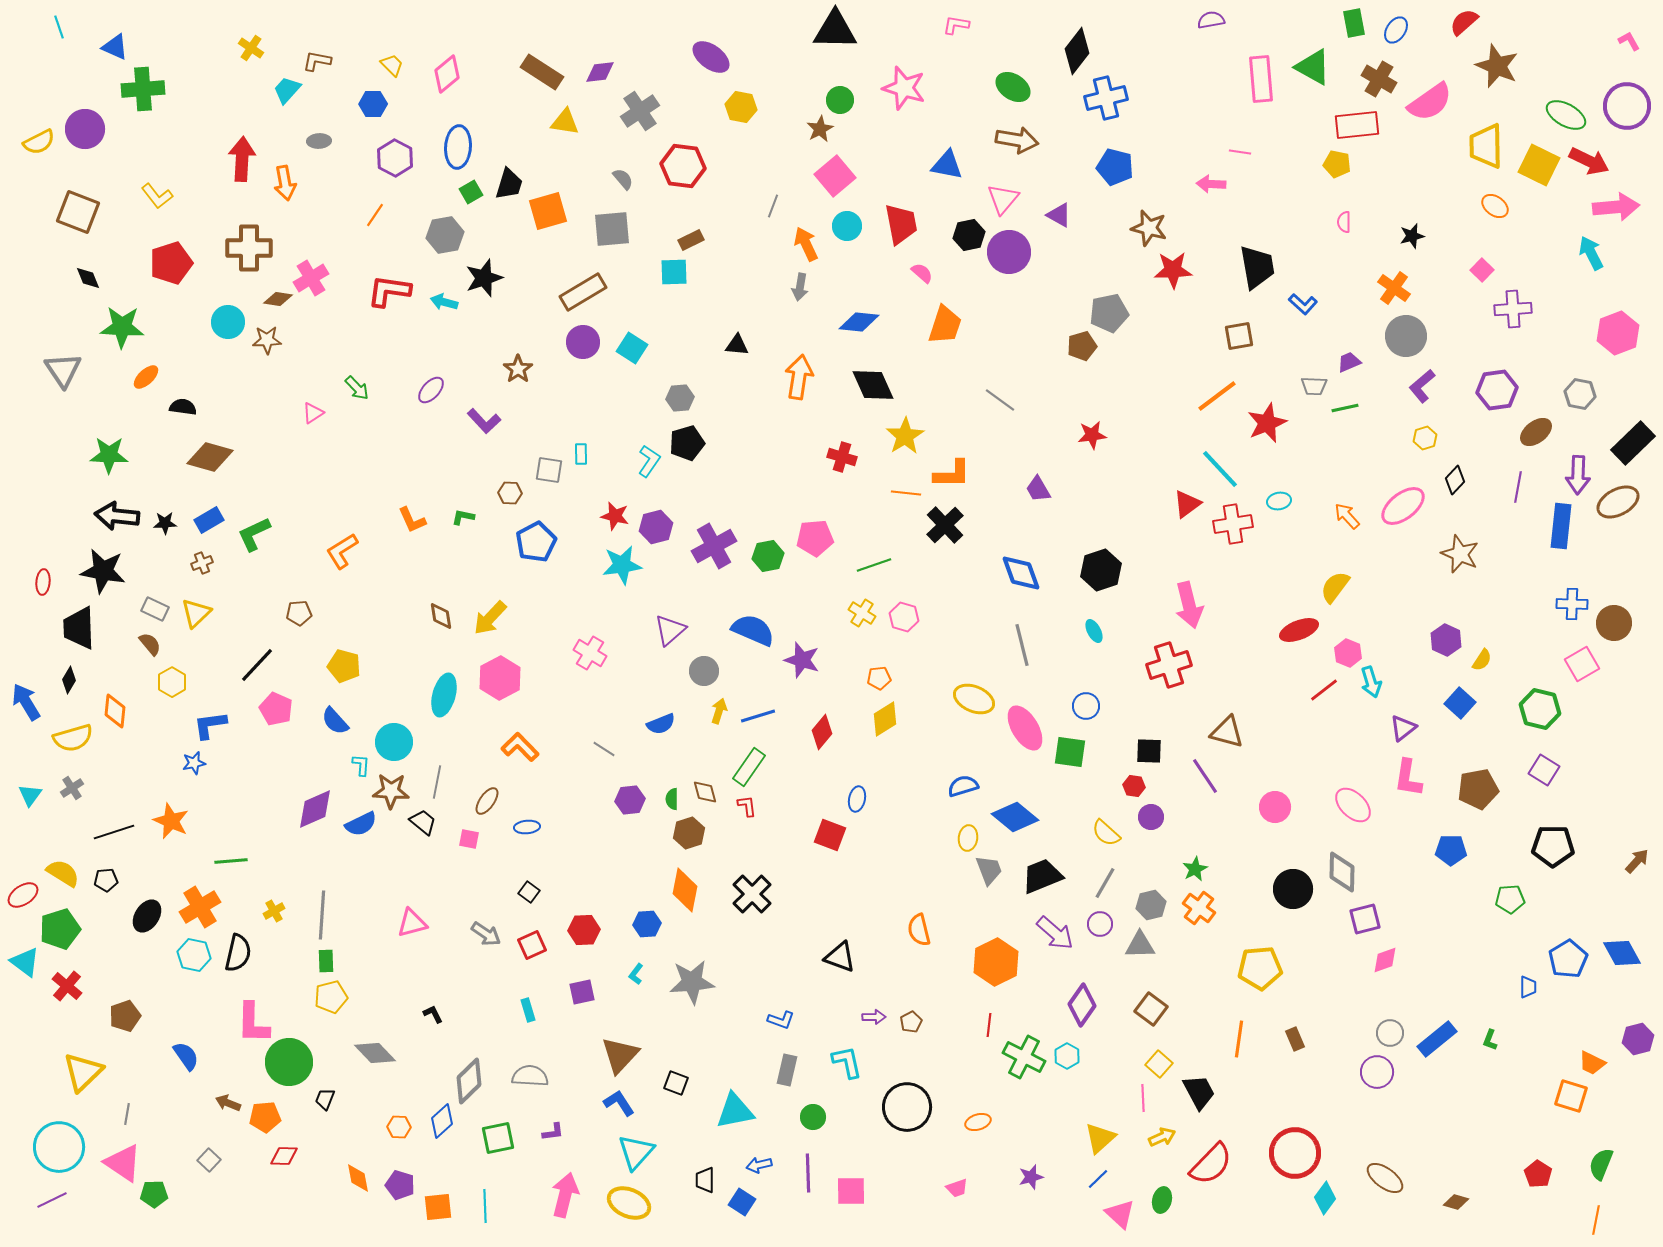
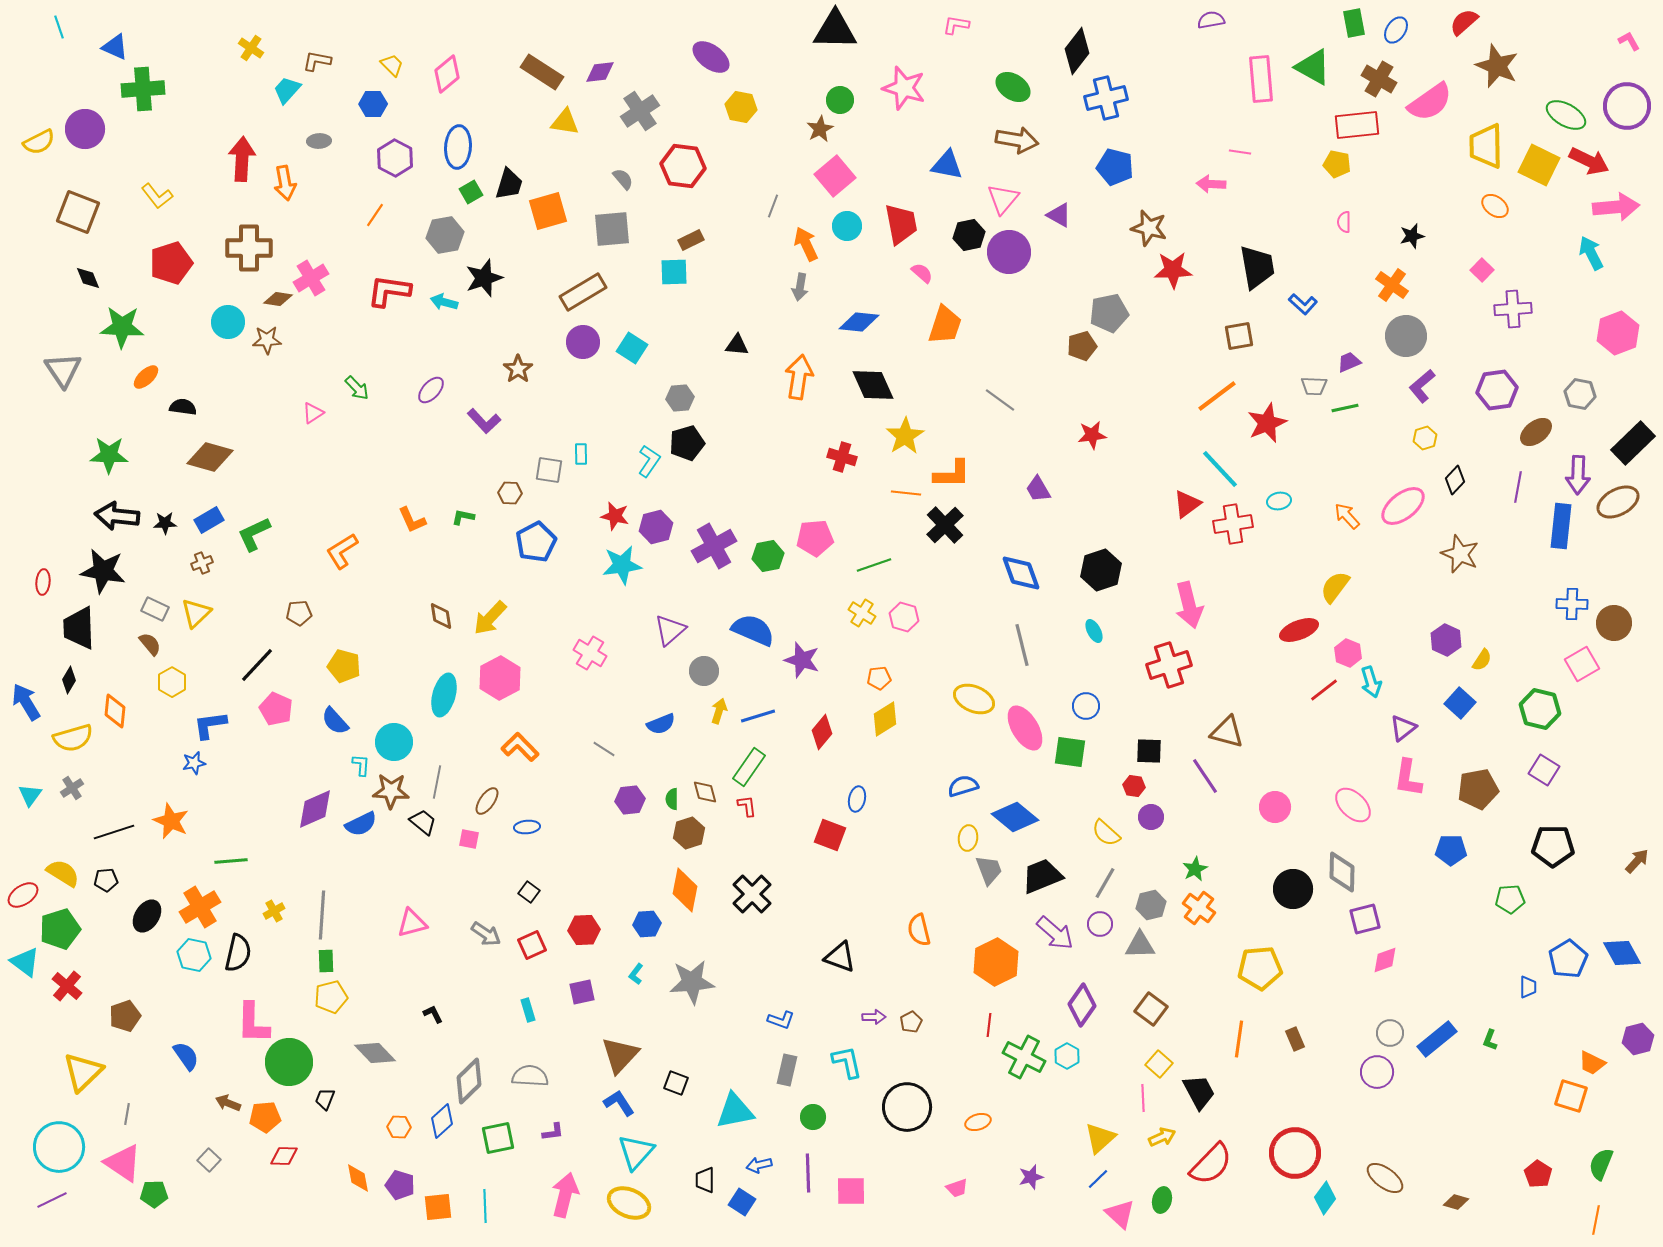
orange cross at (1394, 288): moved 2 px left, 3 px up
